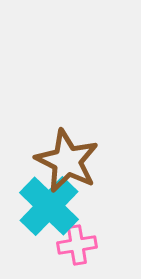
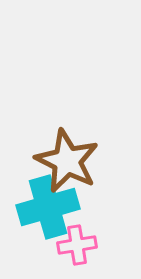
cyan cross: moved 1 px left, 1 px down; rotated 30 degrees clockwise
